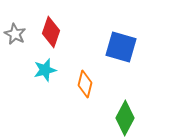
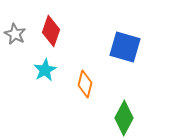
red diamond: moved 1 px up
blue square: moved 4 px right
cyan star: rotated 15 degrees counterclockwise
green diamond: moved 1 px left
